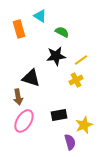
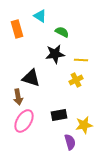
orange rectangle: moved 2 px left
black star: moved 1 px left, 2 px up
yellow line: rotated 40 degrees clockwise
yellow star: rotated 12 degrees clockwise
